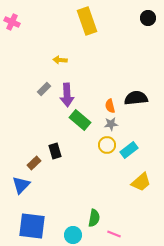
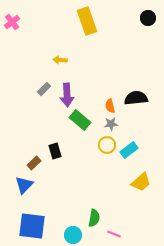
pink cross: rotated 28 degrees clockwise
blue triangle: moved 3 px right
